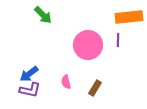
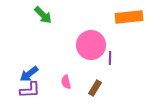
purple line: moved 8 px left, 18 px down
pink circle: moved 3 px right
purple L-shape: rotated 15 degrees counterclockwise
